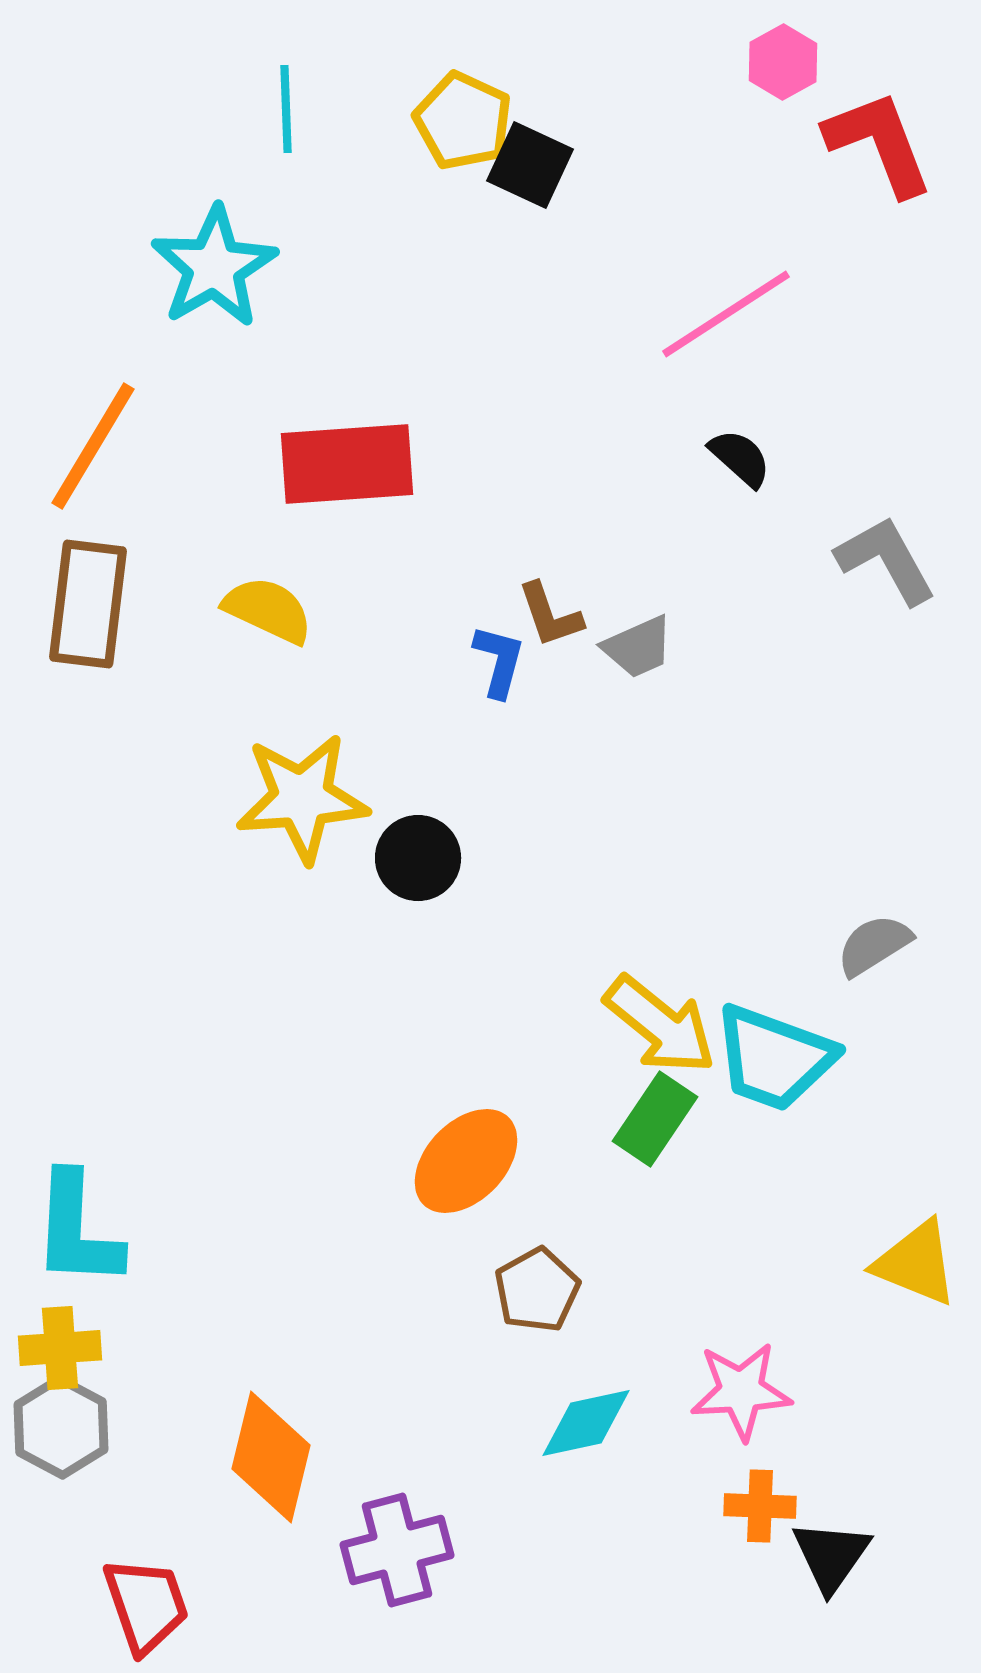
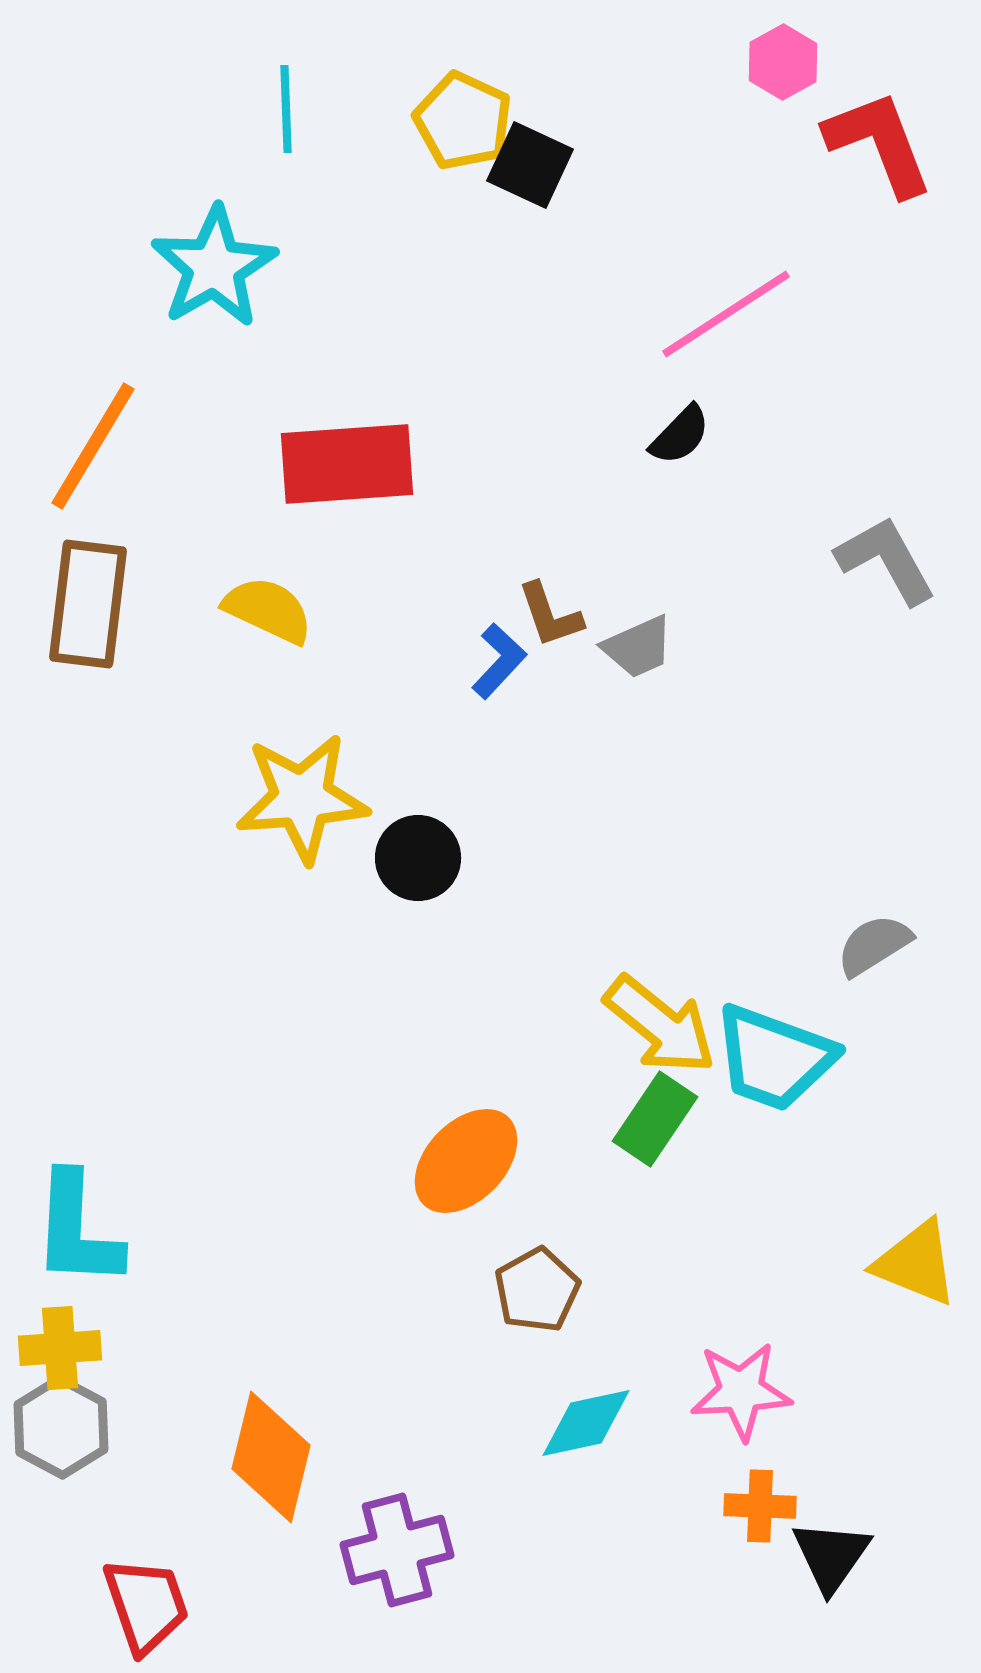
black semicircle: moved 60 px left, 23 px up; rotated 92 degrees clockwise
blue L-shape: rotated 28 degrees clockwise
